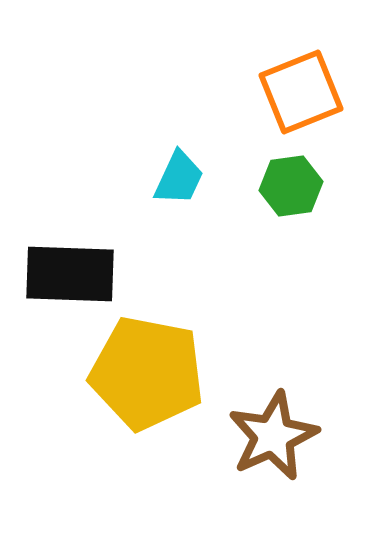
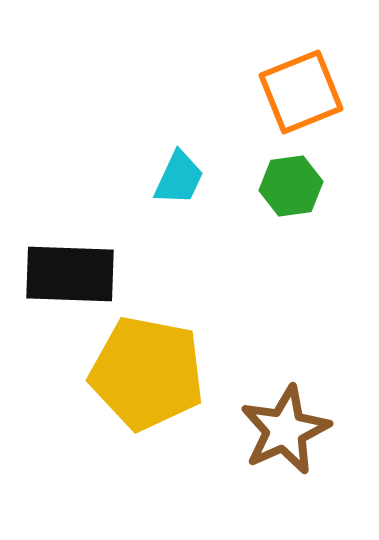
brown star: moved 12 px right, 6 px up
